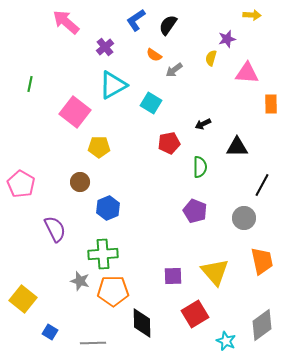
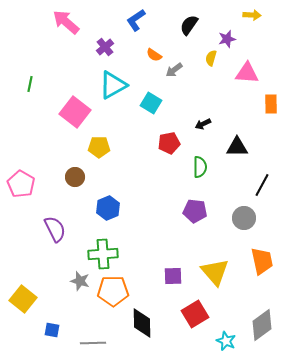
black semicircle: moved 21 px right
brown circle: moved 5 px left, 5 px up
purple pentagon: rotated 15 degrees counterclockwise
blue square: moved 2 px right, 2 px up; rotated 21 degrees counterclockwise
